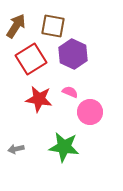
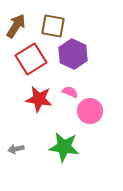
pink circle: moved 1 px up
